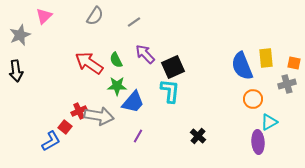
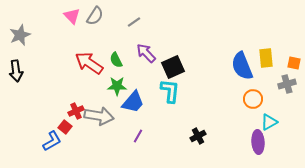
pink triangle: moved 28 px right; rotated 30 degrees counterclockwise
purple arrow: moved 1 px right, 1 px up
red cross: moved 3 px left
black cross: rotated 21 degrees clockwise
blue L-shape: moved 1 px right
